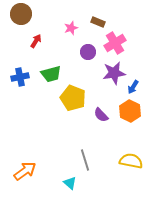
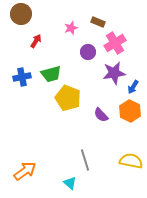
blue cross: moved 2 px right
yellow pentagon: moved 5 px left
